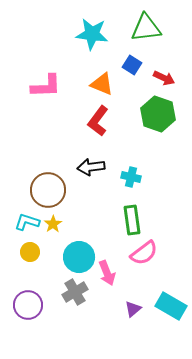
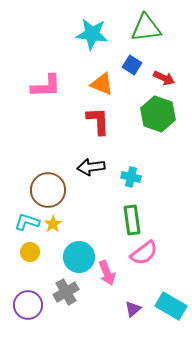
red L-shape: rotated 140 degrees clockwise
gray cross: moved 9 px left
